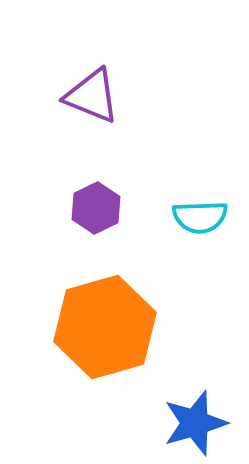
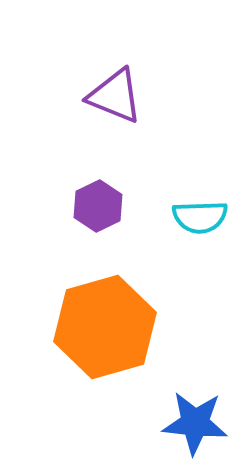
purple triangle: moved 23 px right
purple hexagon: moved 2 px right, 2 px up
blue star: rotated 22 degrees clockwise
